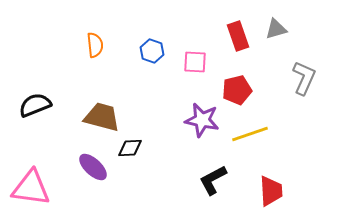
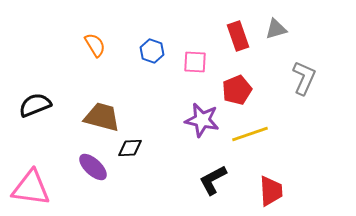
orange semicircle: rotated 25 degrees counterclockwise
red pentagon: rotated 8 degrees counterclockwise
